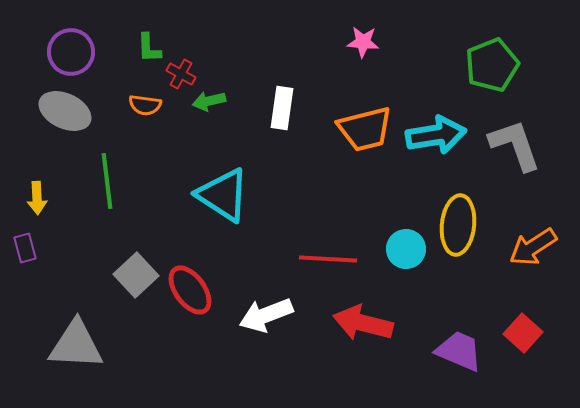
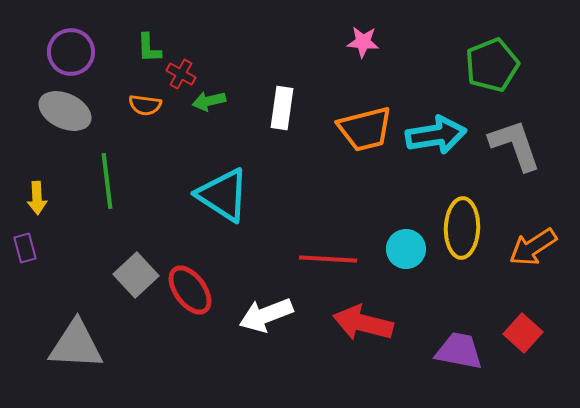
yellow ellipse: moved 4 px right, 3 px down; rotated 4 degrees counterclockwise
purple trapezoid: rotated 12 degrees counterclockwise
